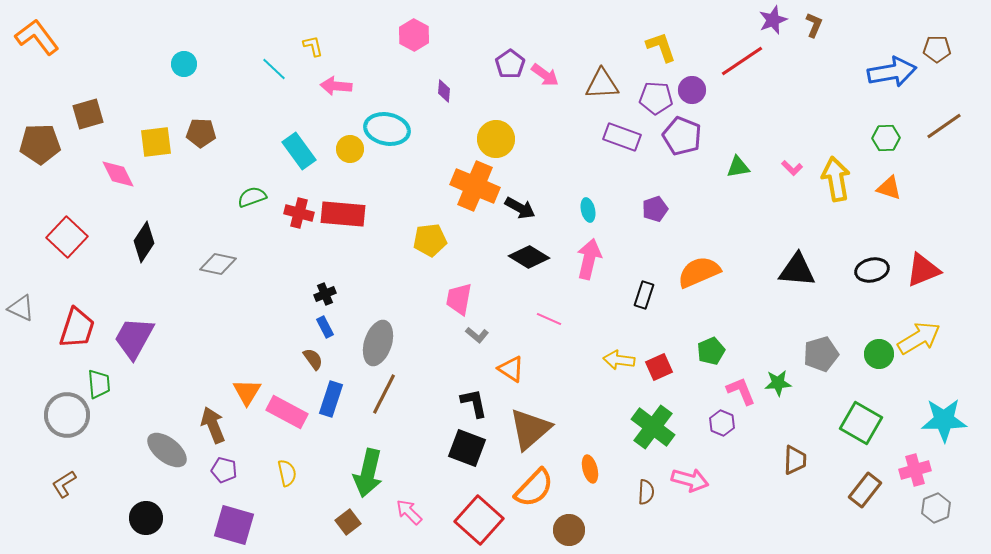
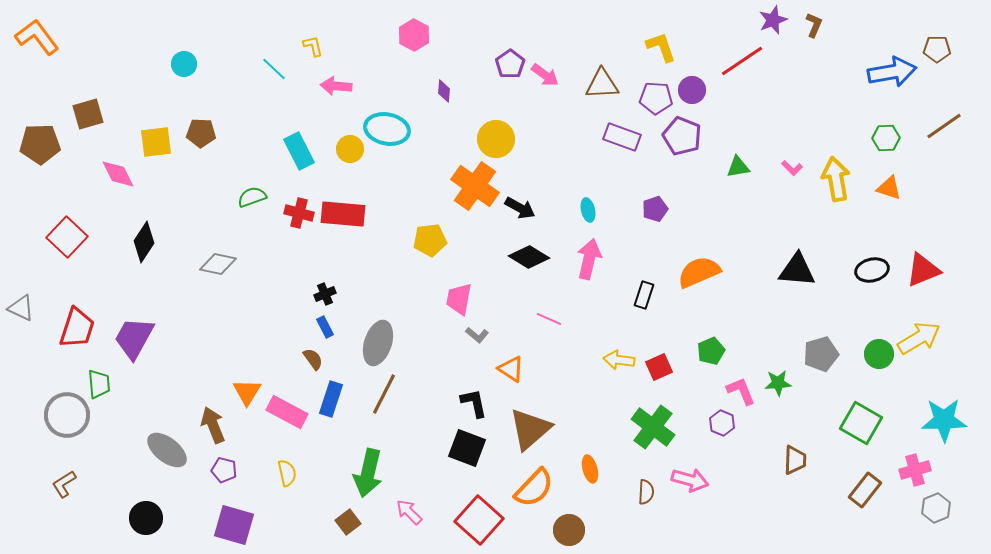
cyan rectangle at (299, 151): rotated 9 degrees clockwise
orange cross at (475, 186): rotated 12 degrees clockwise
